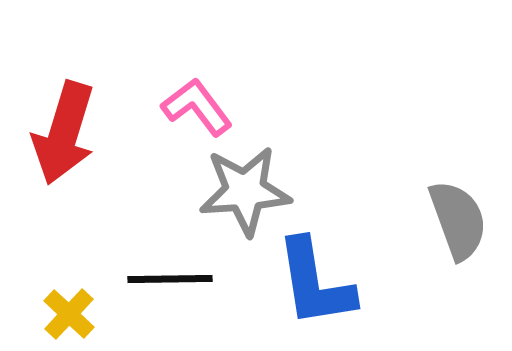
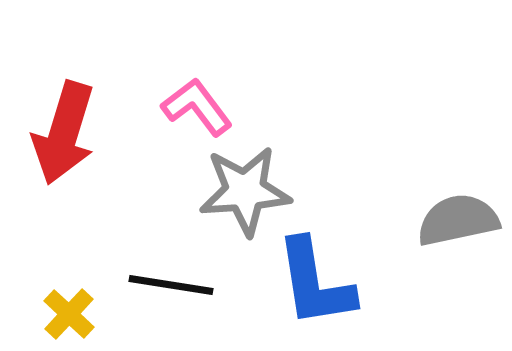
gray semicircle: rotated 82 degrees counterclockwise
black line: moved 1 px right, 6 px down; rotated 10 degrees clockwise
